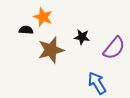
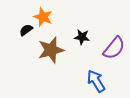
black semicircle: rotated 40 degrees counterclockwise
blue arrow: moved 1 px left, 2 px up
